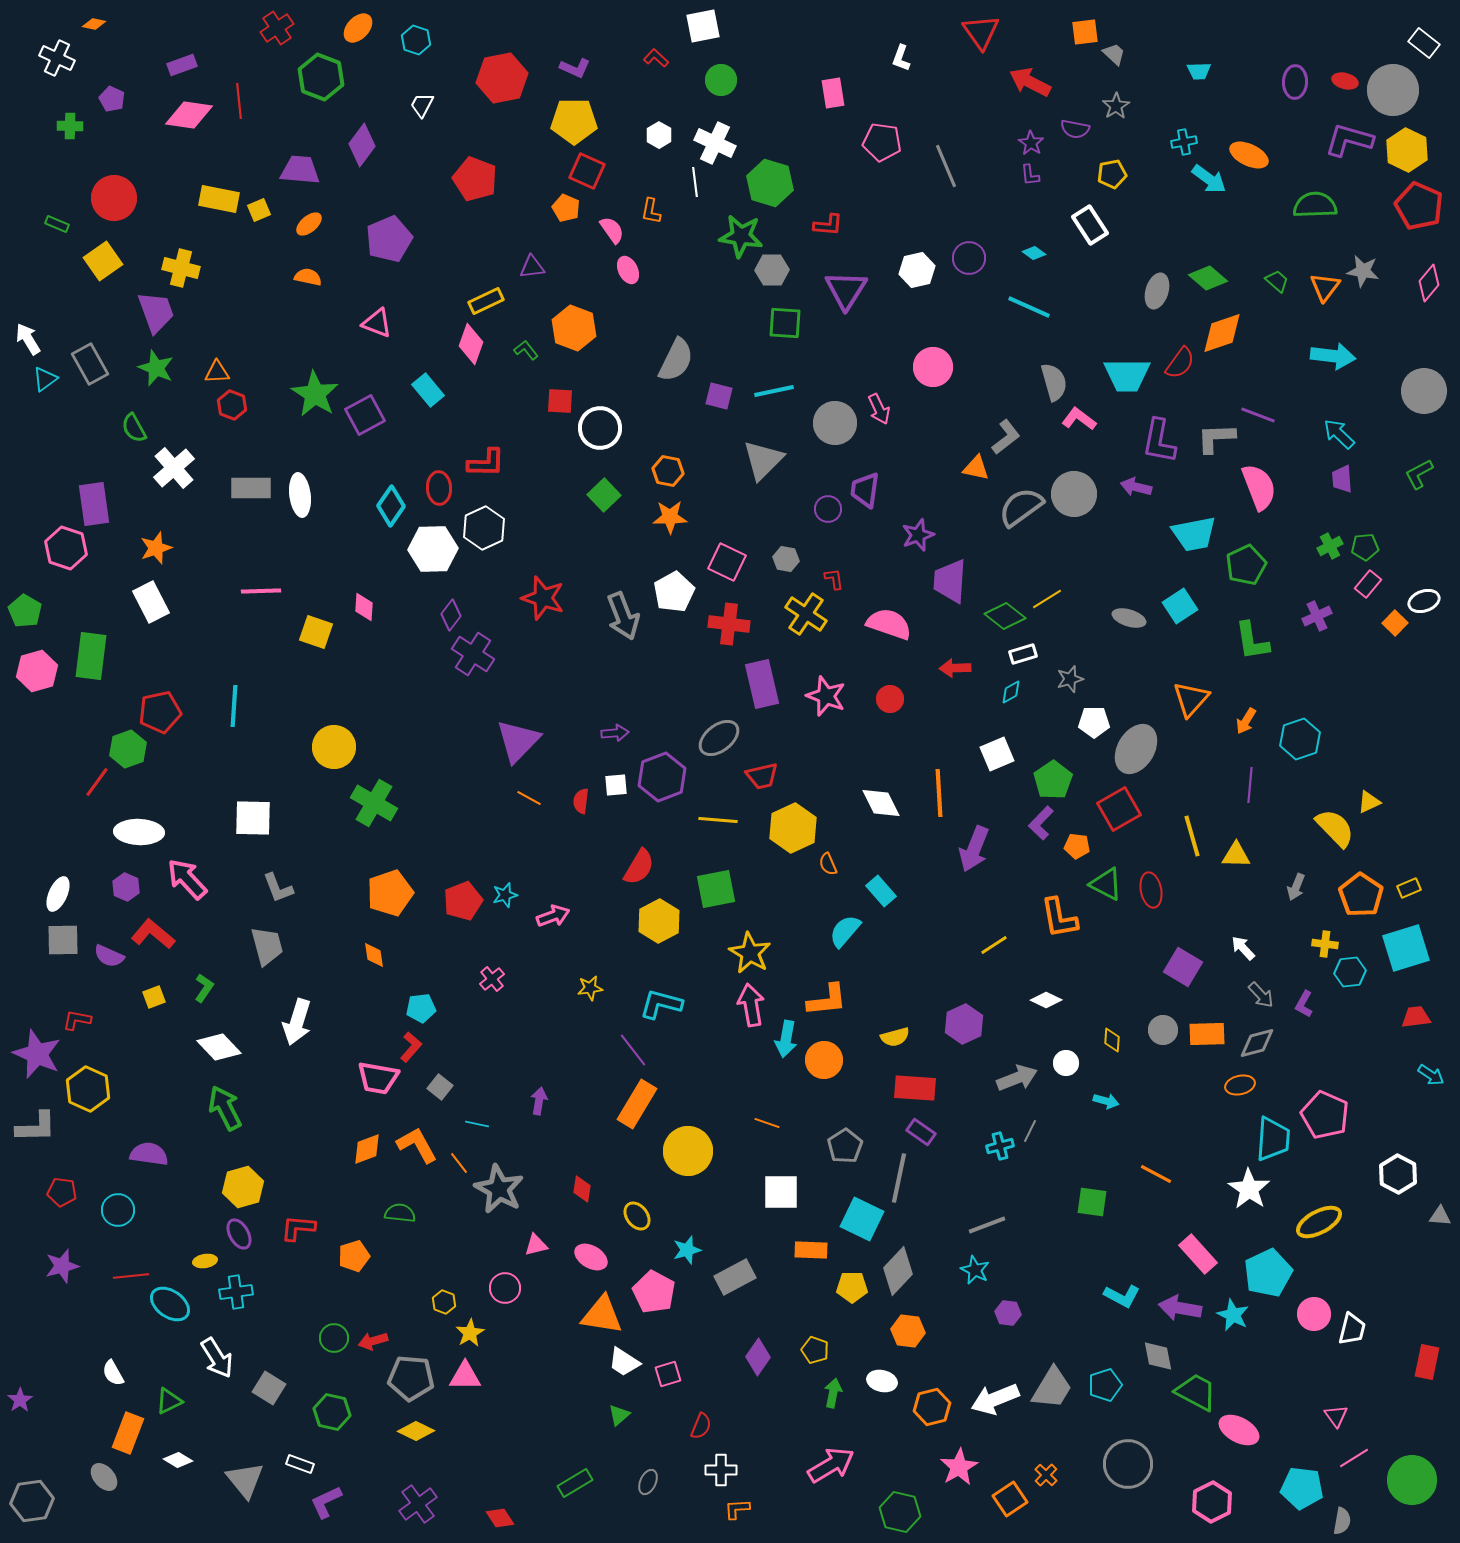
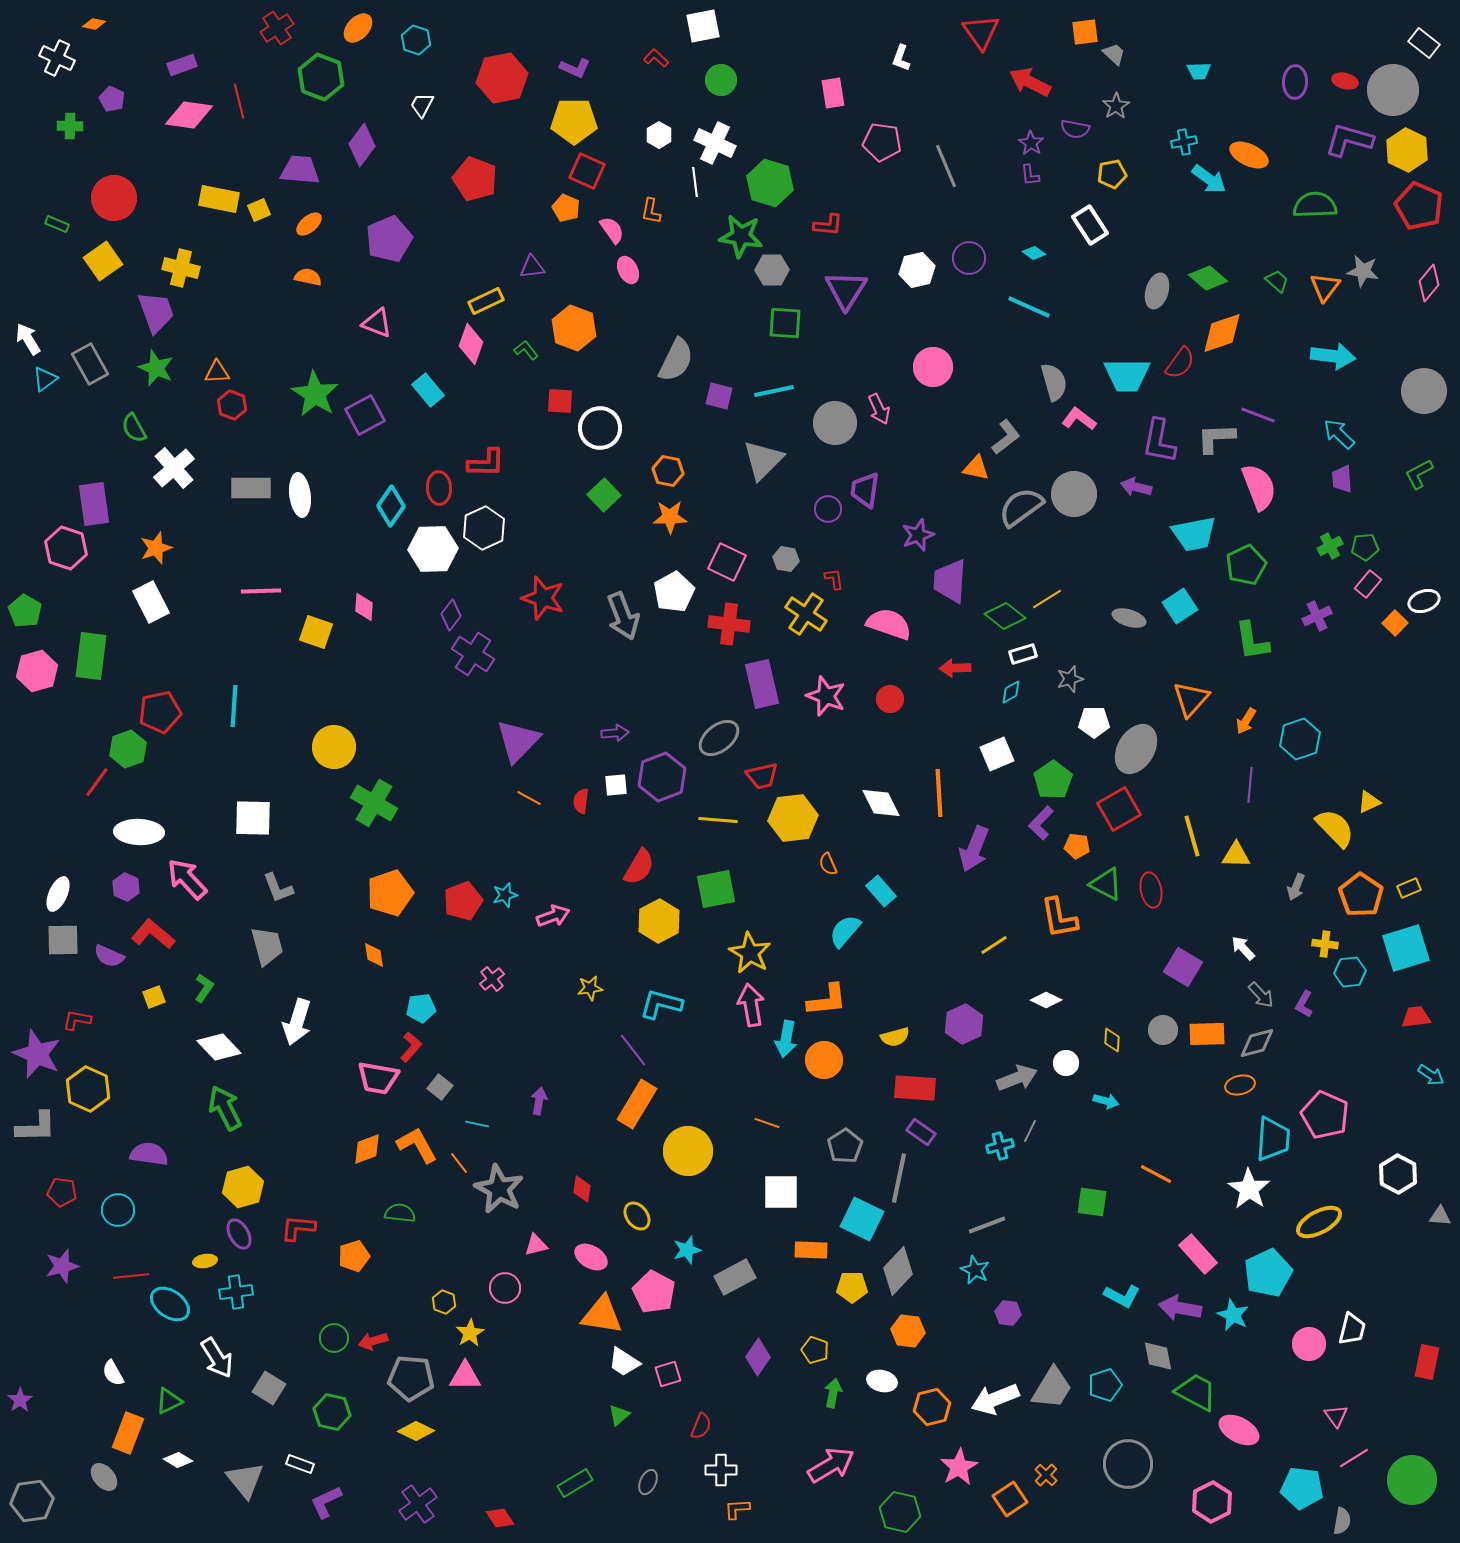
red line at (239, 101): rotated 8 degrees counterclockwise
yellow hexagon at (793, 828): moved 10 px up; rotated 18 degrees clockwise
pink circle at (1314, 1314): moved 5 px left, 30 px down
